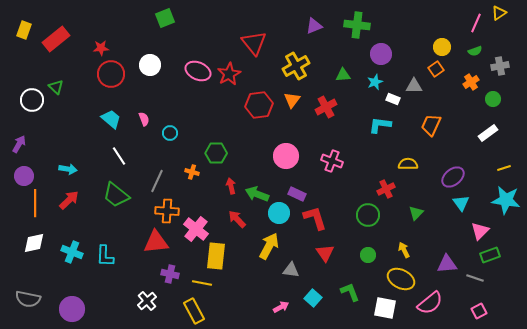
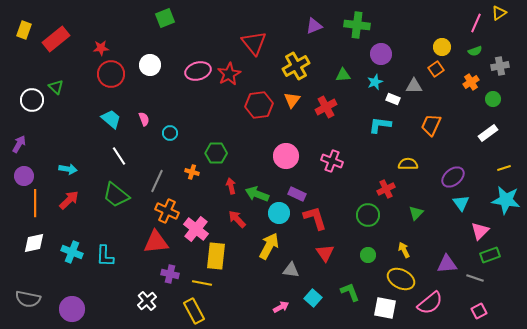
pink ellipse at (198, 71): rotated 40 degrees counterclockwise
orange cross at (167, 211): rotated 20 degrees clockwise
